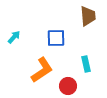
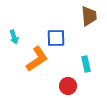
brown trapezoid: moved 1 px right
cyan arrow: rotated 120 degrees clockwise
orange L-shape: moved 5 px left, 11 px up
